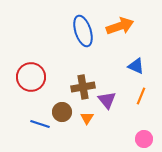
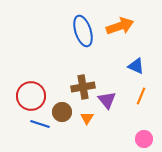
red circle: moved 19 px down
